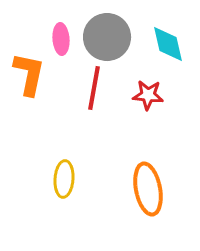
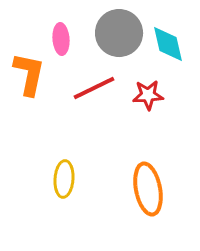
gray circle: moved 12 px right, 4 px up
red line: rotated 54 degrees clockwise
red star: rotated 8 degrees counterclockwise
